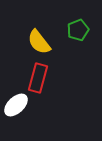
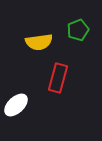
yellow semicircle: rotated 60 degrees counterclockwise
red rectangle: moved 20 px right
